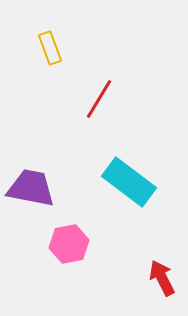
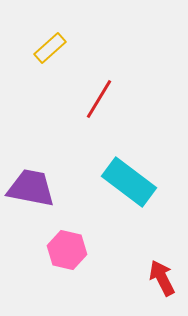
yellow rectangle: rotated 68 degrees clockwise
pink hexagon: moved 2 px left, 6 px down; rotated 24 degrees clockwise
